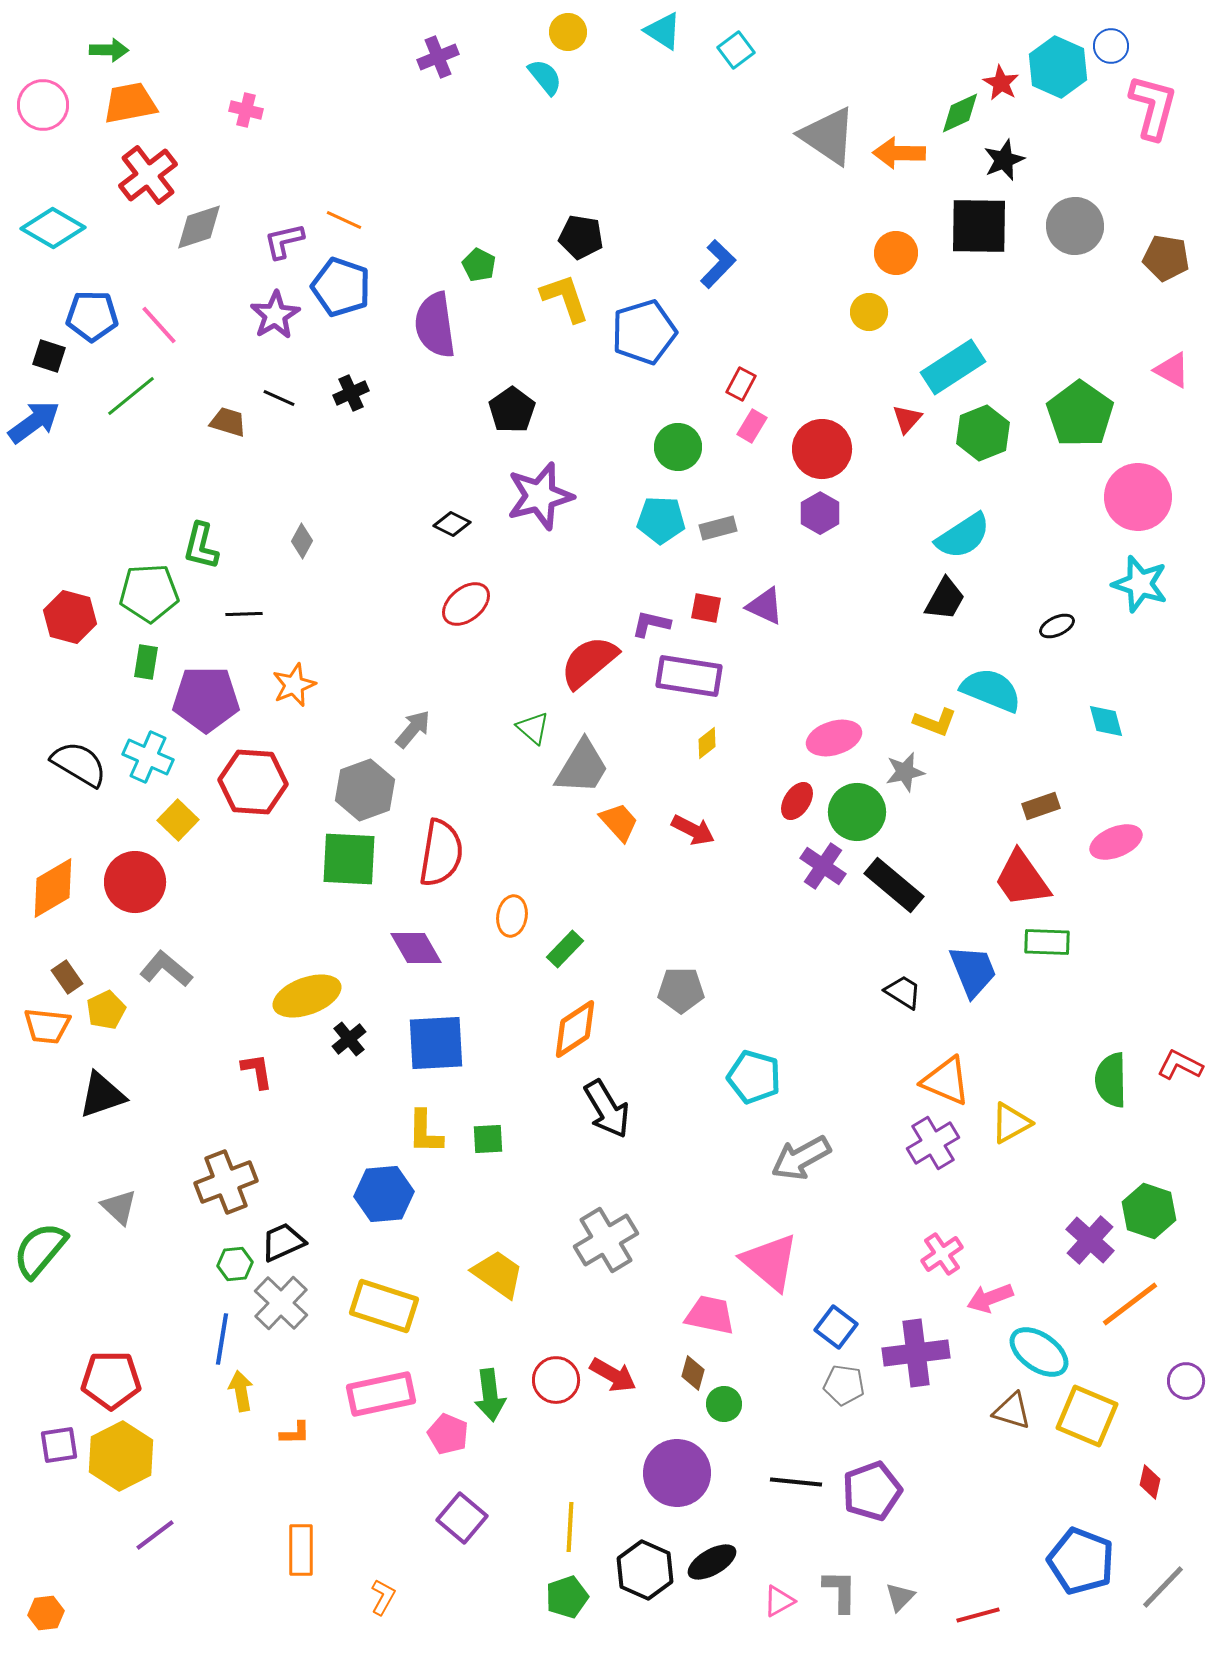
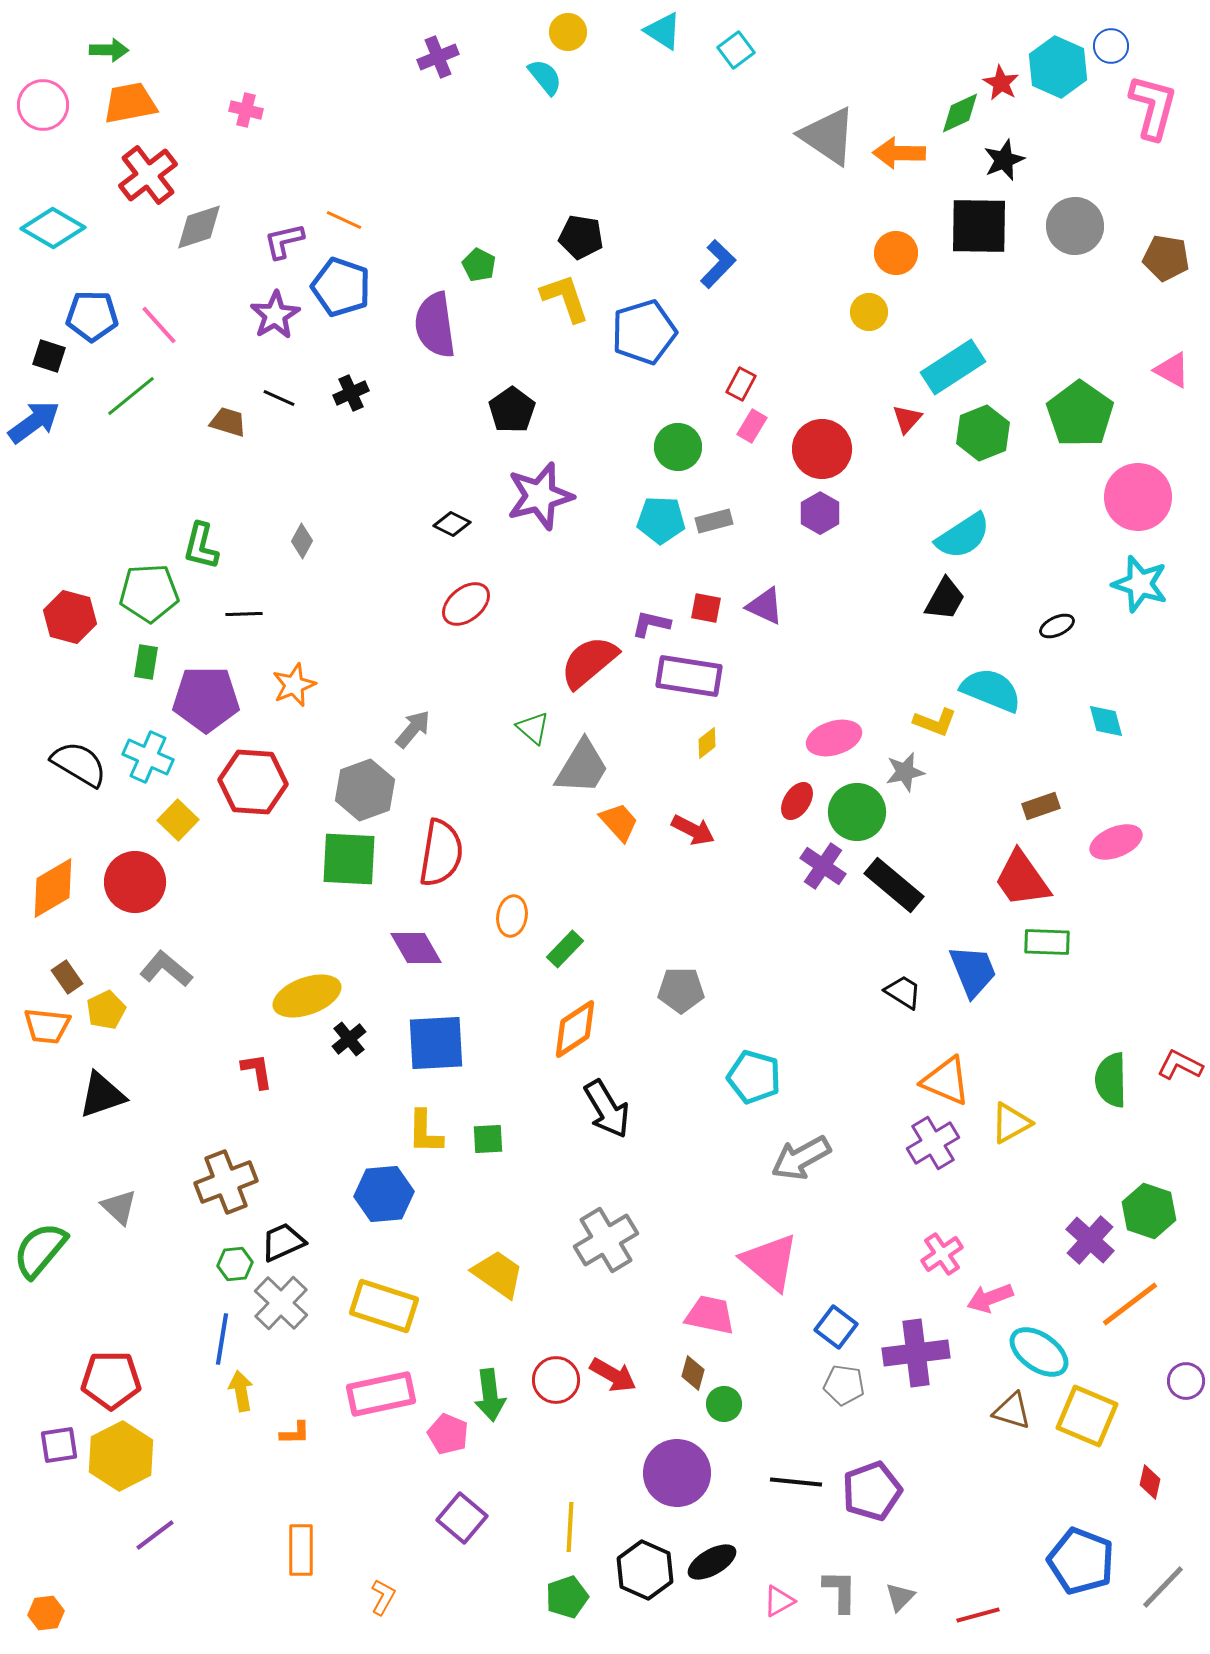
gray rectangle at (718, 528): moved 4 px left, 7 px up
